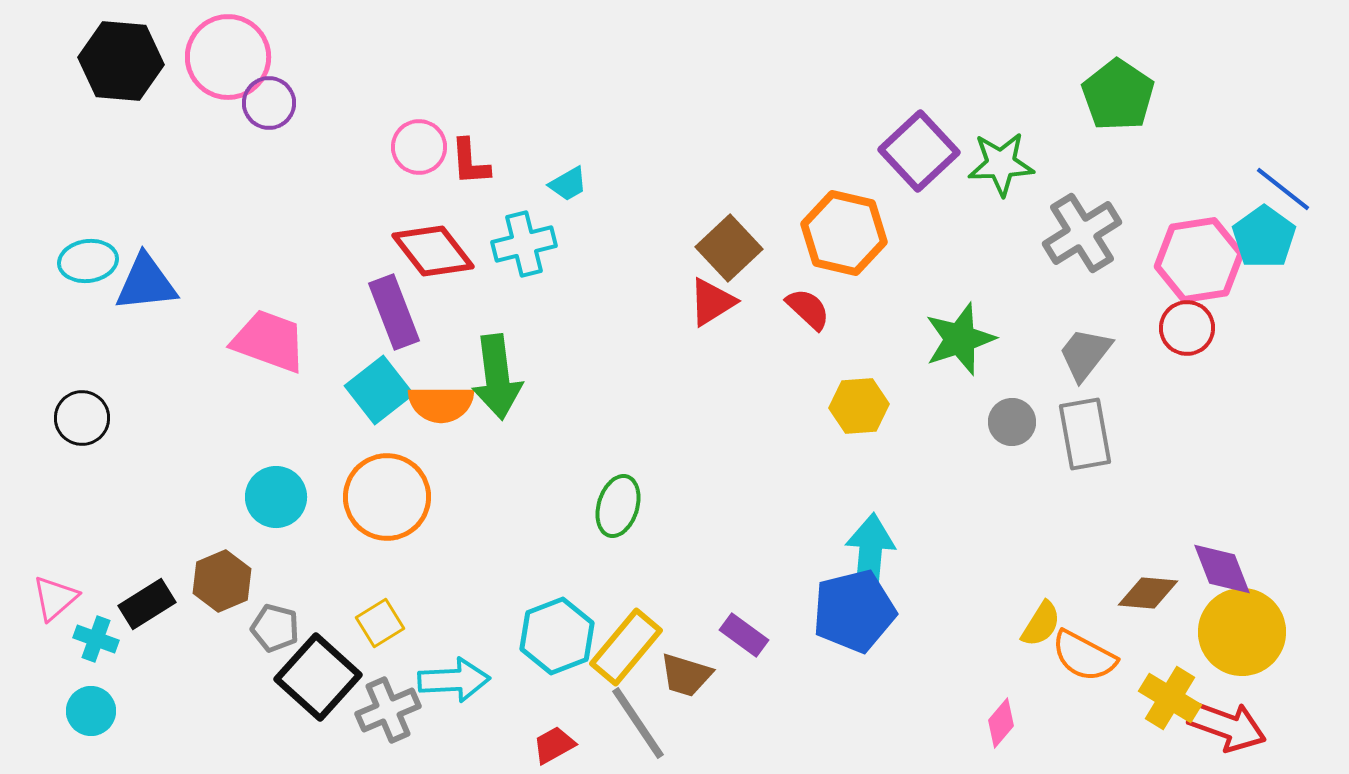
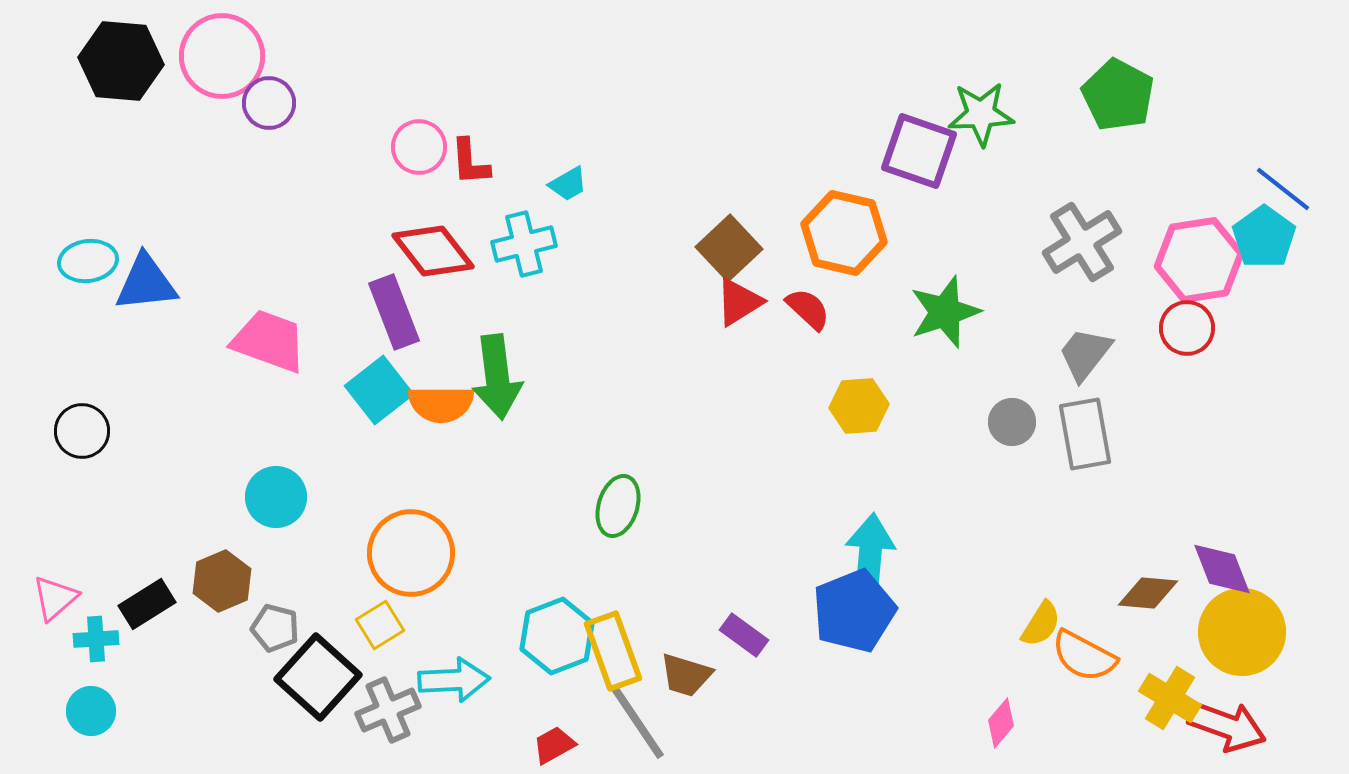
pink circle at (228, 57): moved 6 px left, 1 px up
green pentagon at (1118, 95): rotated 6 degrees counterclockwise
purple square at (919, 151): rotated 28 degrees counterclockwise
green star at (1001, 164): moved 20 px left, 50 px up
gray cross at (1082, 233): moved 9 px down
red triangle at (712, 302): moved 27 px right
green star at (960, 339): moved 15 px left, 27 px up
black circle at (82, 418): moved 13 px down
orange circle at (387, 497): moved 24 px right, 56 px down
blue pentagon at (854, 611): rotated 8 degrees counterclockwise
yellow square at (380, 623): moved 2 px down
cyan cross at (96, 639): rotated 24 degrees counterclockwise
yellow rectangle at (626, 647): moved 13 px left, 4 px down; rotated 60 degrees counterclockwise
